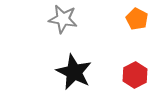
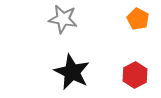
orange pentagon: moved 1 px right
black star: moved 2 px left
